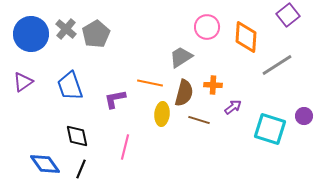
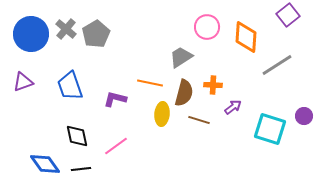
purple triangle: rotated 15 degrees clockwise
purple L-shape: rotated 25 degrees clockwise
pink line: moved 9 px left, 1 px up; rotated 40 degrees clockwise
black line: rotated 60 degrees clockwise
